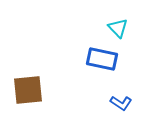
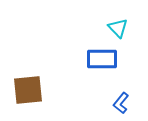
blue rectangle: rotated 12 degrees counterclockwise
blue L-shape: rotated 95 degrees clockwise
